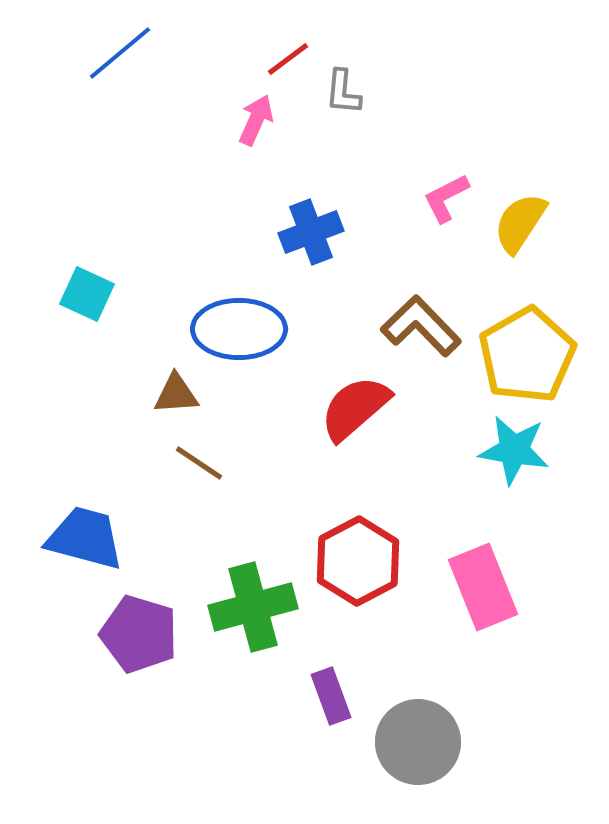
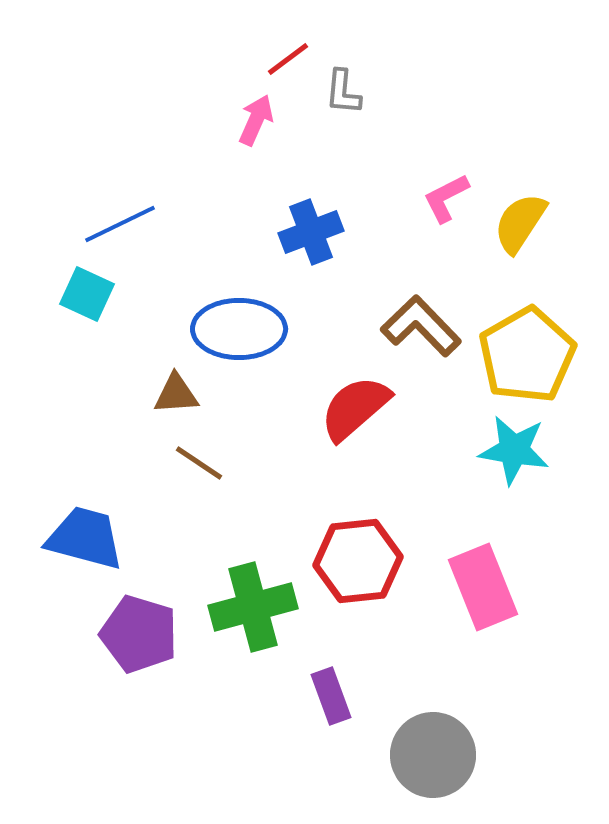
blue line: moved 171 px down; rotated 14 degrees clockwise
red hexagon: rotated 22 degrees clockwise
gray circle: moved 15 px right, 13 px down
